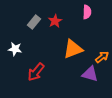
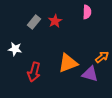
orange triangle: moved 5 px left, 14 px down
red arrow: moved 2 px left; rotated 24 degrees counterclockwise
